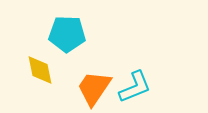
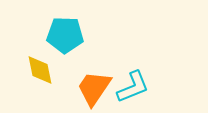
cyan pentagon: moved 2 px left, 1 px down
cyan L-shape: moved 2 px left
